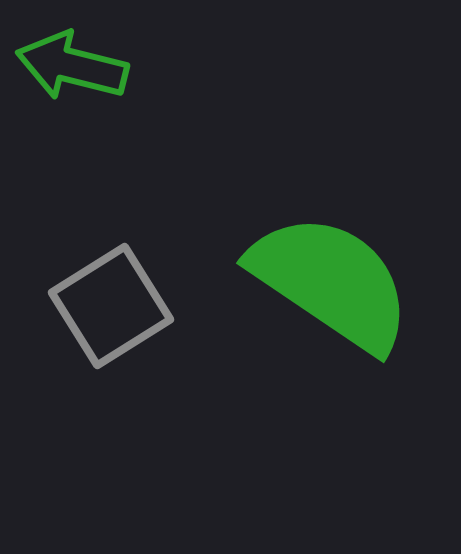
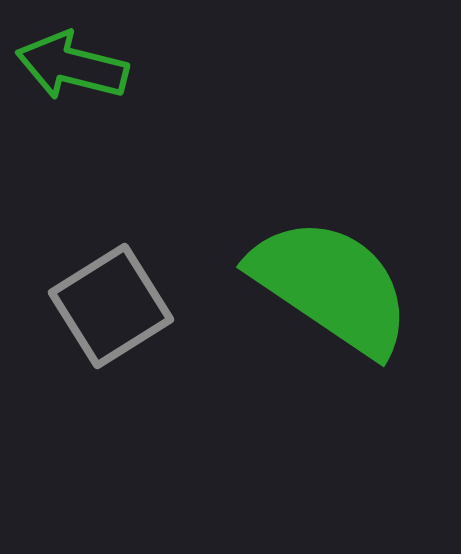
green semicircle: moved 4 px down
